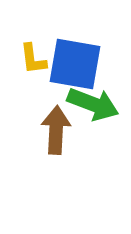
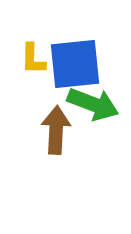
yellow L-shape: rotated 8 degrees clockwise
blue square: rotated 16 degrees counterclockwise
